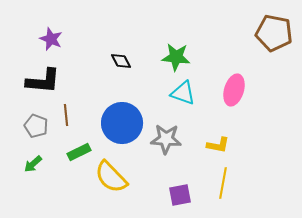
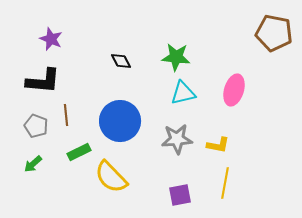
cyan triangle: rotated 32 degrees counterclockwise
blue circle: moved 2 px left, 2 px up
gray star: moved 11 px right; rotated 8 degrees counterclockwise
yellow line: moved 2 px right
